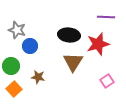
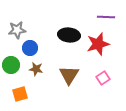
gray star: rotated 24 degrees counterclockwise
blue circle: moved 2 px down
brown triangle: moved 4 px left, 13 px down
green circle: moved 1 px up
brown star: moved 2 px left, 8 px up
pink square: moved 4 px left, 3 px up
orange square: moved 6 px right, 5 px down; rotated 28 degrees clockwise
